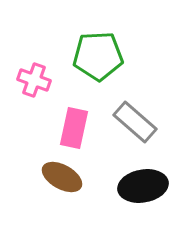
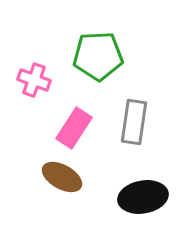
gray rectangle: moved 1 px left; rotated 57 degrees clockwise
pink rectangle: rotated 21 degrees clockwise
black ellipse: moved 11 px down
